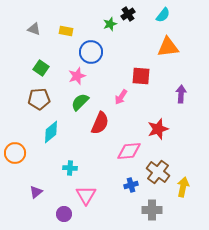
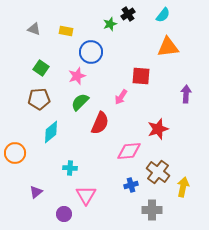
purple arrow: moved 5 px right
